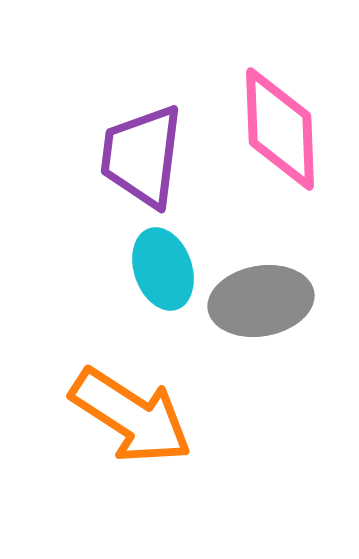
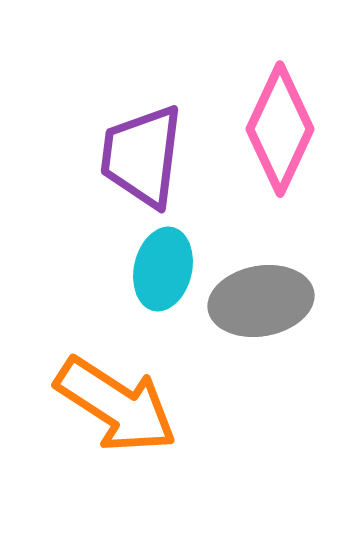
pink diamond: rotated 27 degrees clockwise
cyan ellipse: rotated 32 degrees clockwise
orange arrow: moved 15 px left, 11 px up
